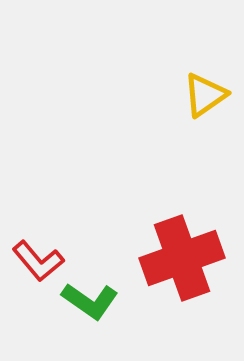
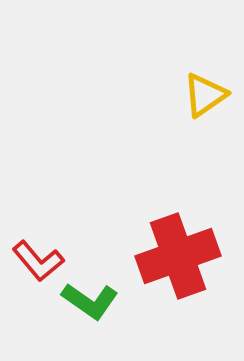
red cross: moved 4 px left, 2 px up
